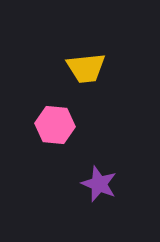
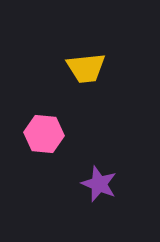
pink hexagon: moved 11 px left, 9 px down
